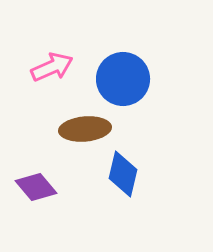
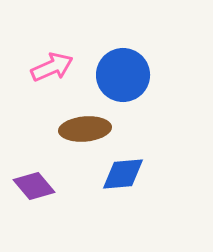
blue circle: moved 4 px up
blue diamond: rotated 72 degrees clockwise
purple diamond: moved 2 px left, 1 px up
